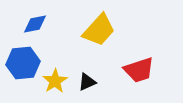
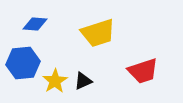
blue diamond: rotated 15 degrees clockwise
yellow trapezoid: moved 1 px left, 3 px down; rotated 30 degrees clockwise
red trapezoid: moved 4 px right, 1 px down
black triangle: moved 4 px left, 1 px up
